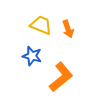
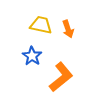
yellow trapezoid: rotated 10 degrees counterclockwise
blue star: rotated 18 degrees clockwise
